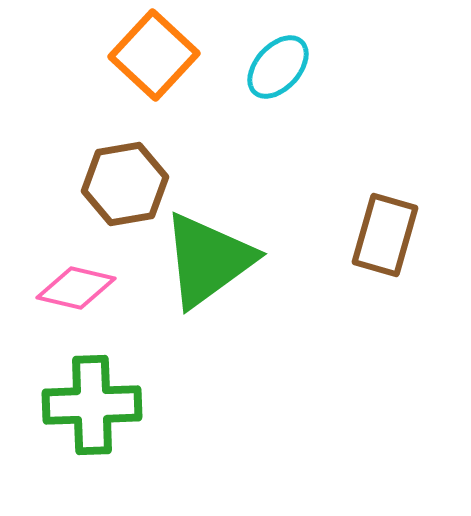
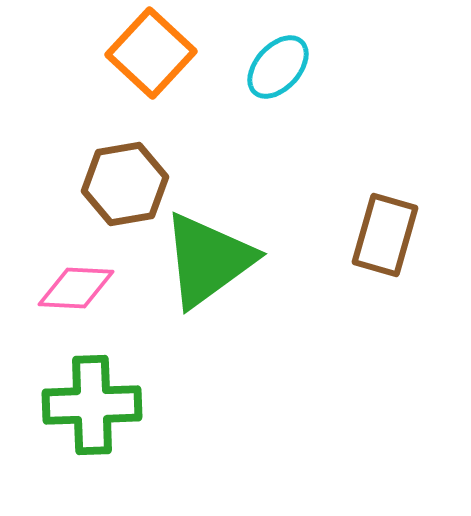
orange square: moved 3 px left, 2 px up
pink diamond: rotated 10 degrees counterclockwise
